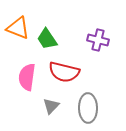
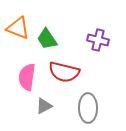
gray triangle: moved 7 px left; rotated 18 degrees clockwise
